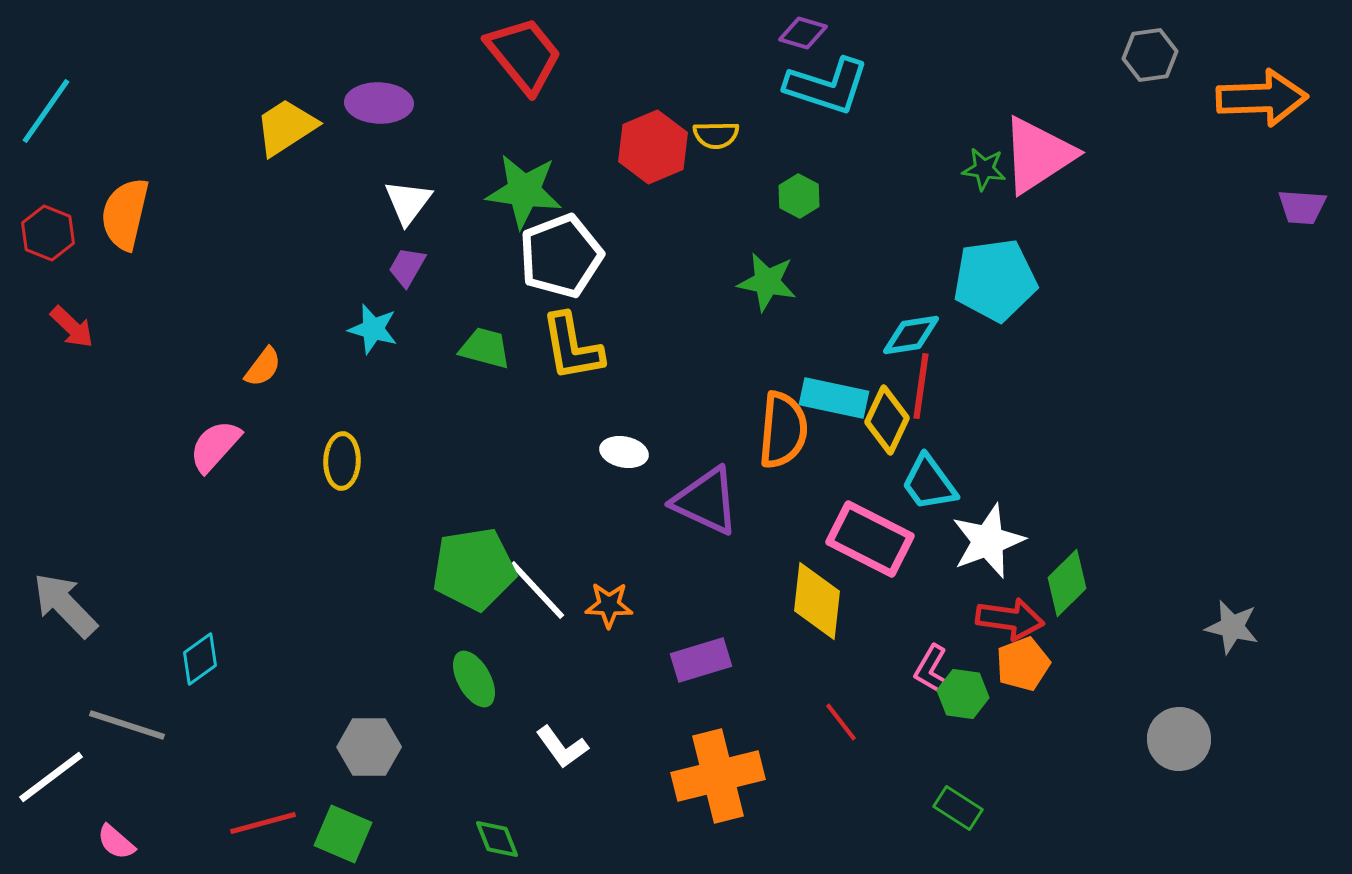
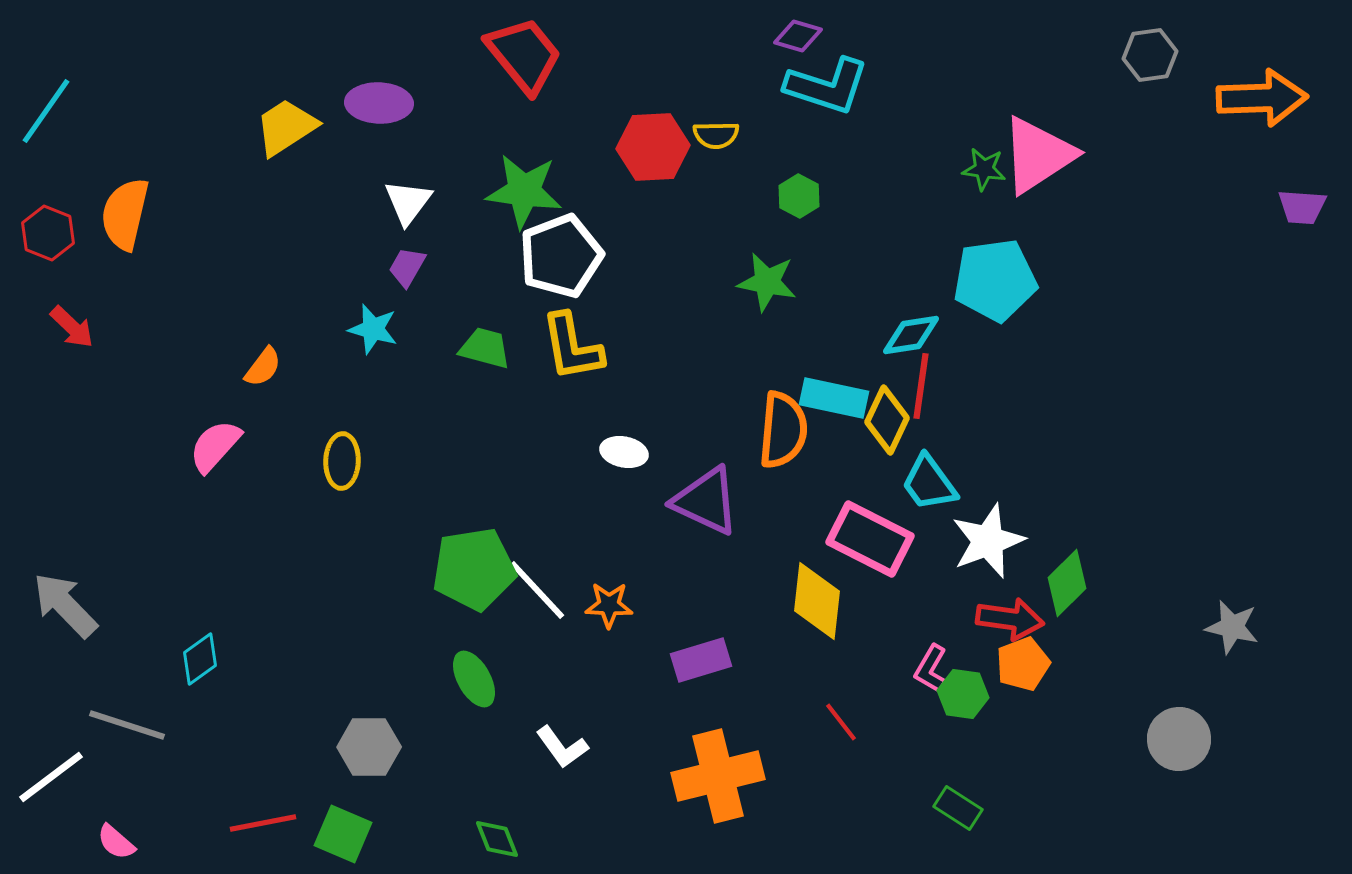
purple diamond at (803, 33): moved 5 px left, 3 px down
red hexagon at (653, 147): rotated 20 degrees clockwise
red line at (263, 823): rotated 4 degrees clockwise
